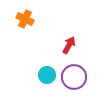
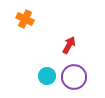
cyan circle: moved 1 px down
